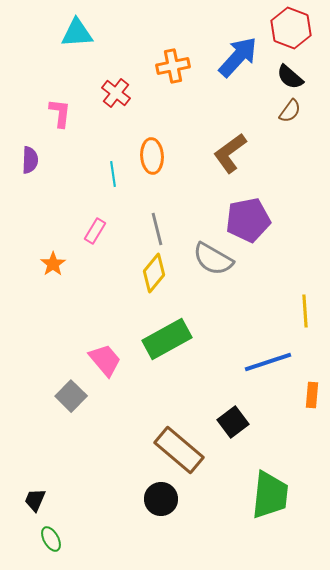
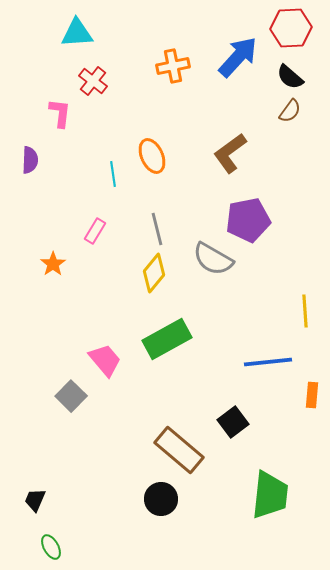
red hexagon: rotated 24 degrees counterclockwise
red cross: moved 23 px left, 12 px up
orange ellipse: rotated 20 degrees counterclockwise
blue line: rotated 12 degrees clockwise
green ellipse: moved 8 px down
